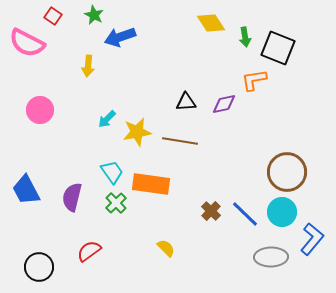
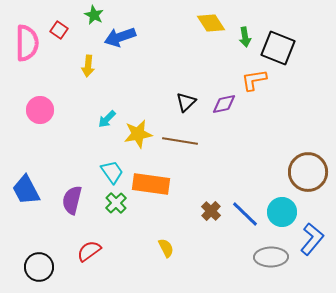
red square: moved 6 px right, 14 px down
pink semicircle: rotated 117 degrees counterclockwise
black triangle: rotated 40 degrees counterclockwise
yellow star: moved 1 px right, 2 px down
brown circle: moved 21 px right
purple semicircle: moved 3 px down
yellow semicircle: rotated 18 degrees clockwise
